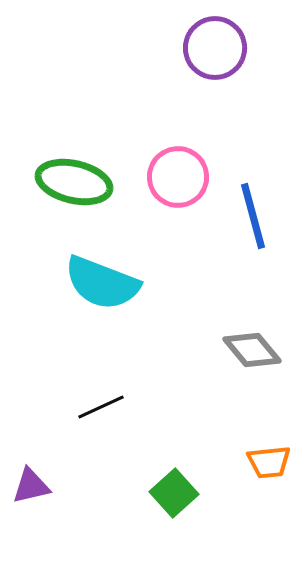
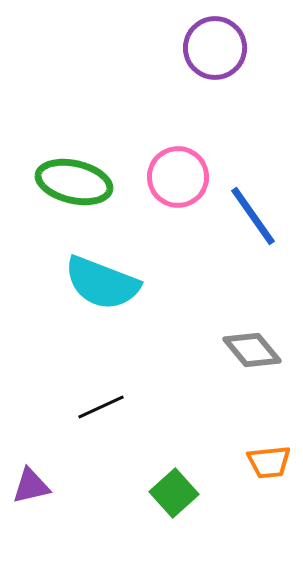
blue line: rotated 20 degrees counterclockwise
